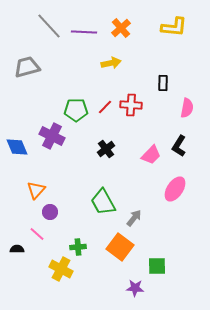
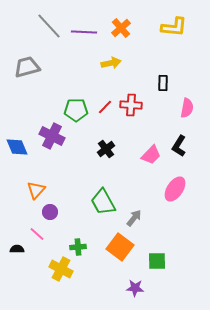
green square: moved 5 px up
